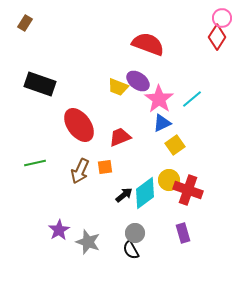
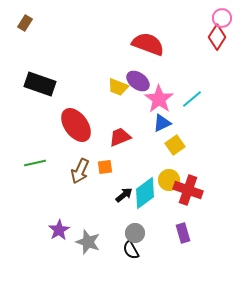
red ellipse: moved 3 px left
